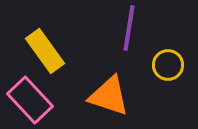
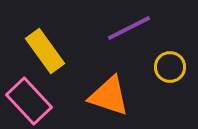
purple line: rotated 54 degrees clockwise
yellow circle: moved 2 px right, 2 px down
pink rectangle: moved 1 px left, 1 px down
